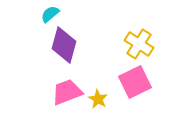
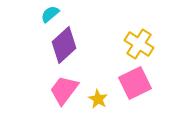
purple diamond: rotated 33 degrees clockwise
pink square: moved 1 px down
pink trapezoid: moved 3 px left, 2 px up; rotated 32 degrees counterclockwise
